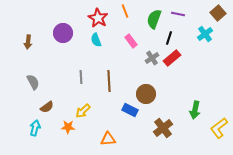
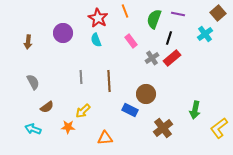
cyan arrow: moved 2 px left, 1 px down; rotated 84 degrees counterclockwise
orange triangle: moved 3 px left, 1 px up
